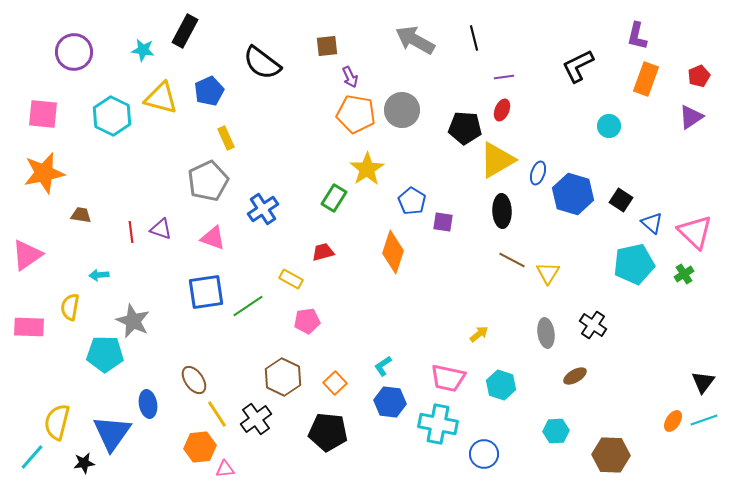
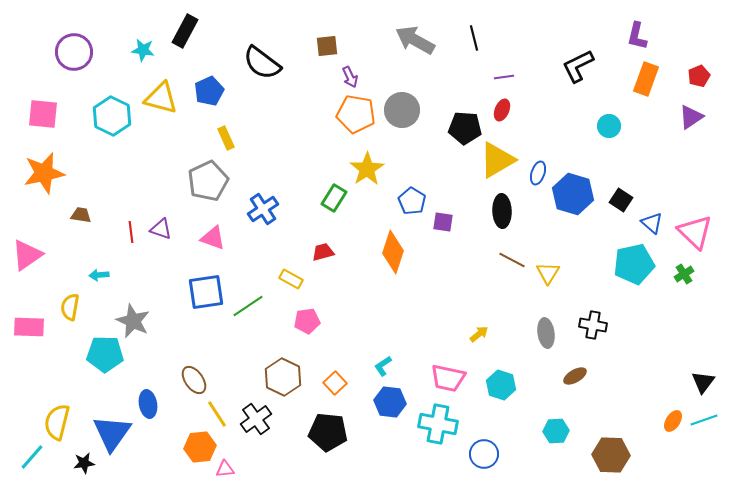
black cross at (593, 325): rotated 24 degrees counterclockwise
